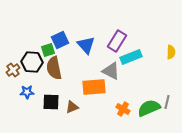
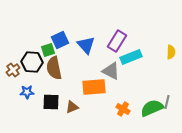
green semicircle: moved 3 px right
